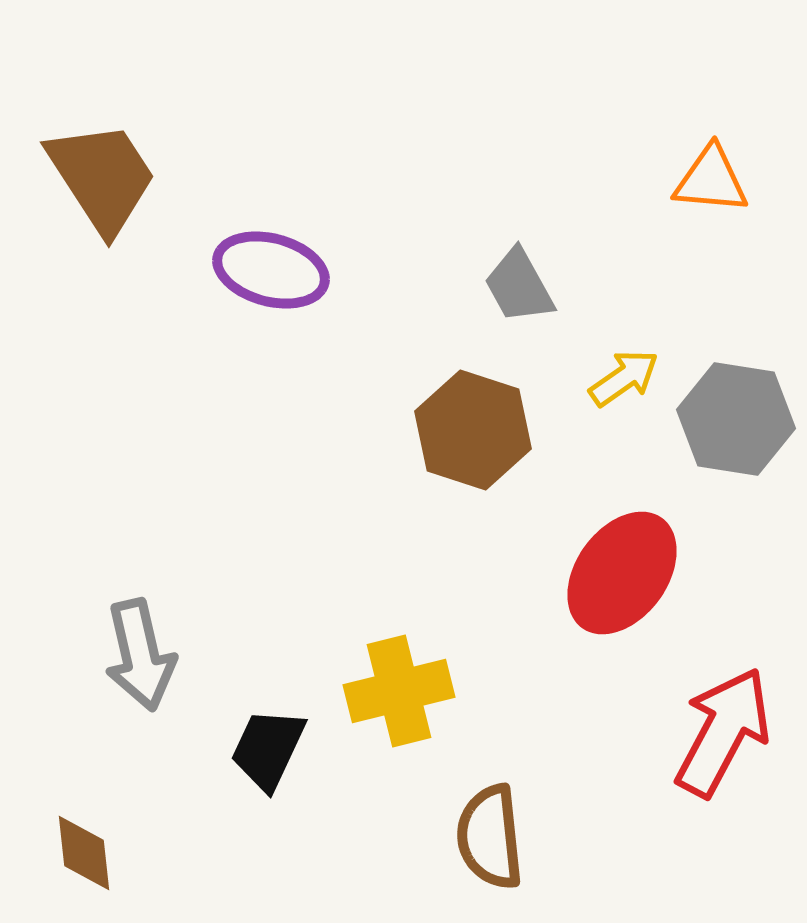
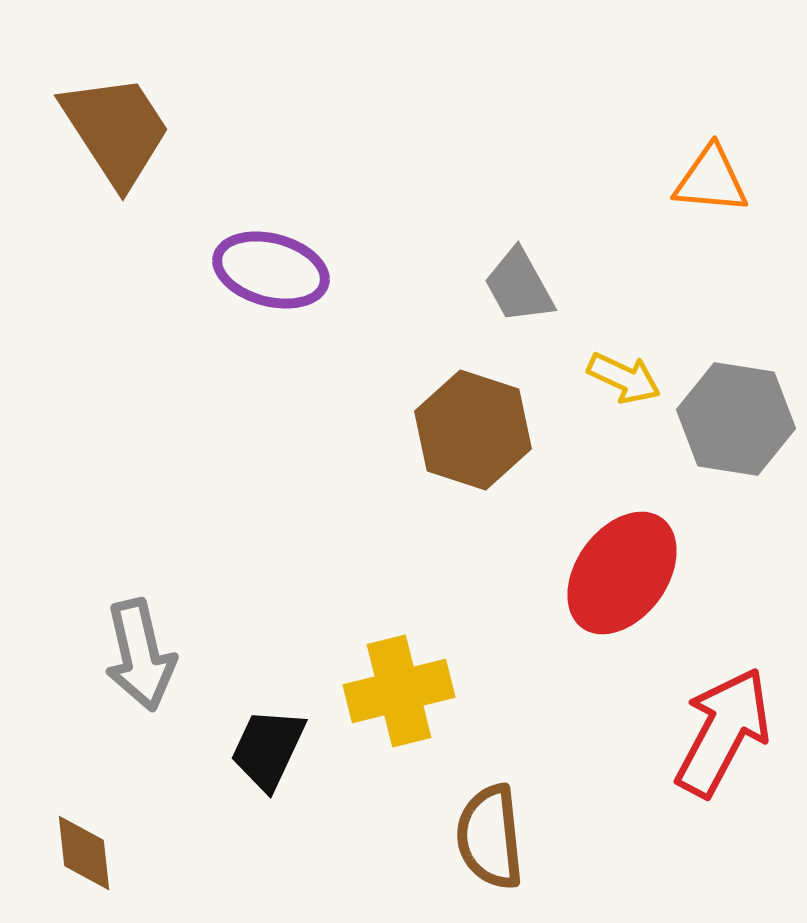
brown trapezoid: moved 14 px right, 47 px up
yellow arrow: rotated 60 degrees clockwise
